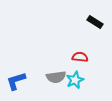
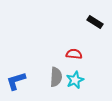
red semicircle: moved 6 px left, 3 px up
gray semicircle: rotated 78 degrees counterclockwise
